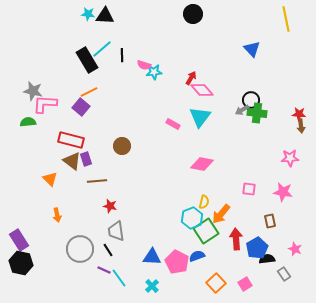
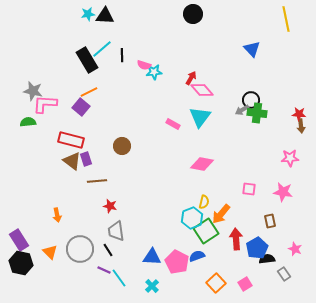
cyan star at (88, 14): rotated 16 degrees counterclockwise
orange triangle at (50, 179): moved 73 px down
